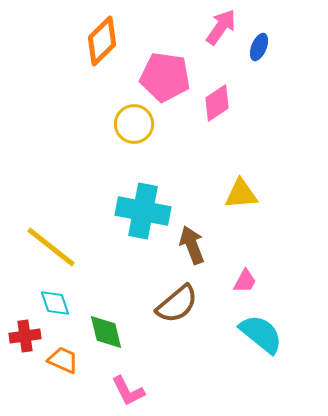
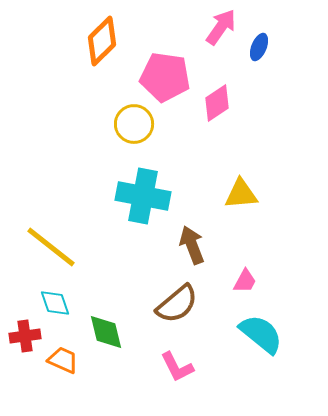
cyan cross: moved 15 px up
pink L-shape: moved 49 px right, 24 px up
